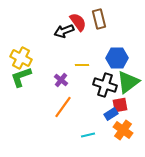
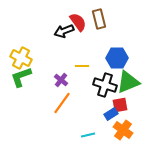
yellow line: moved 1 px down
green triangle: rotated 15 degrees clockwise
orange line: moved 1 px left, 4 px up
